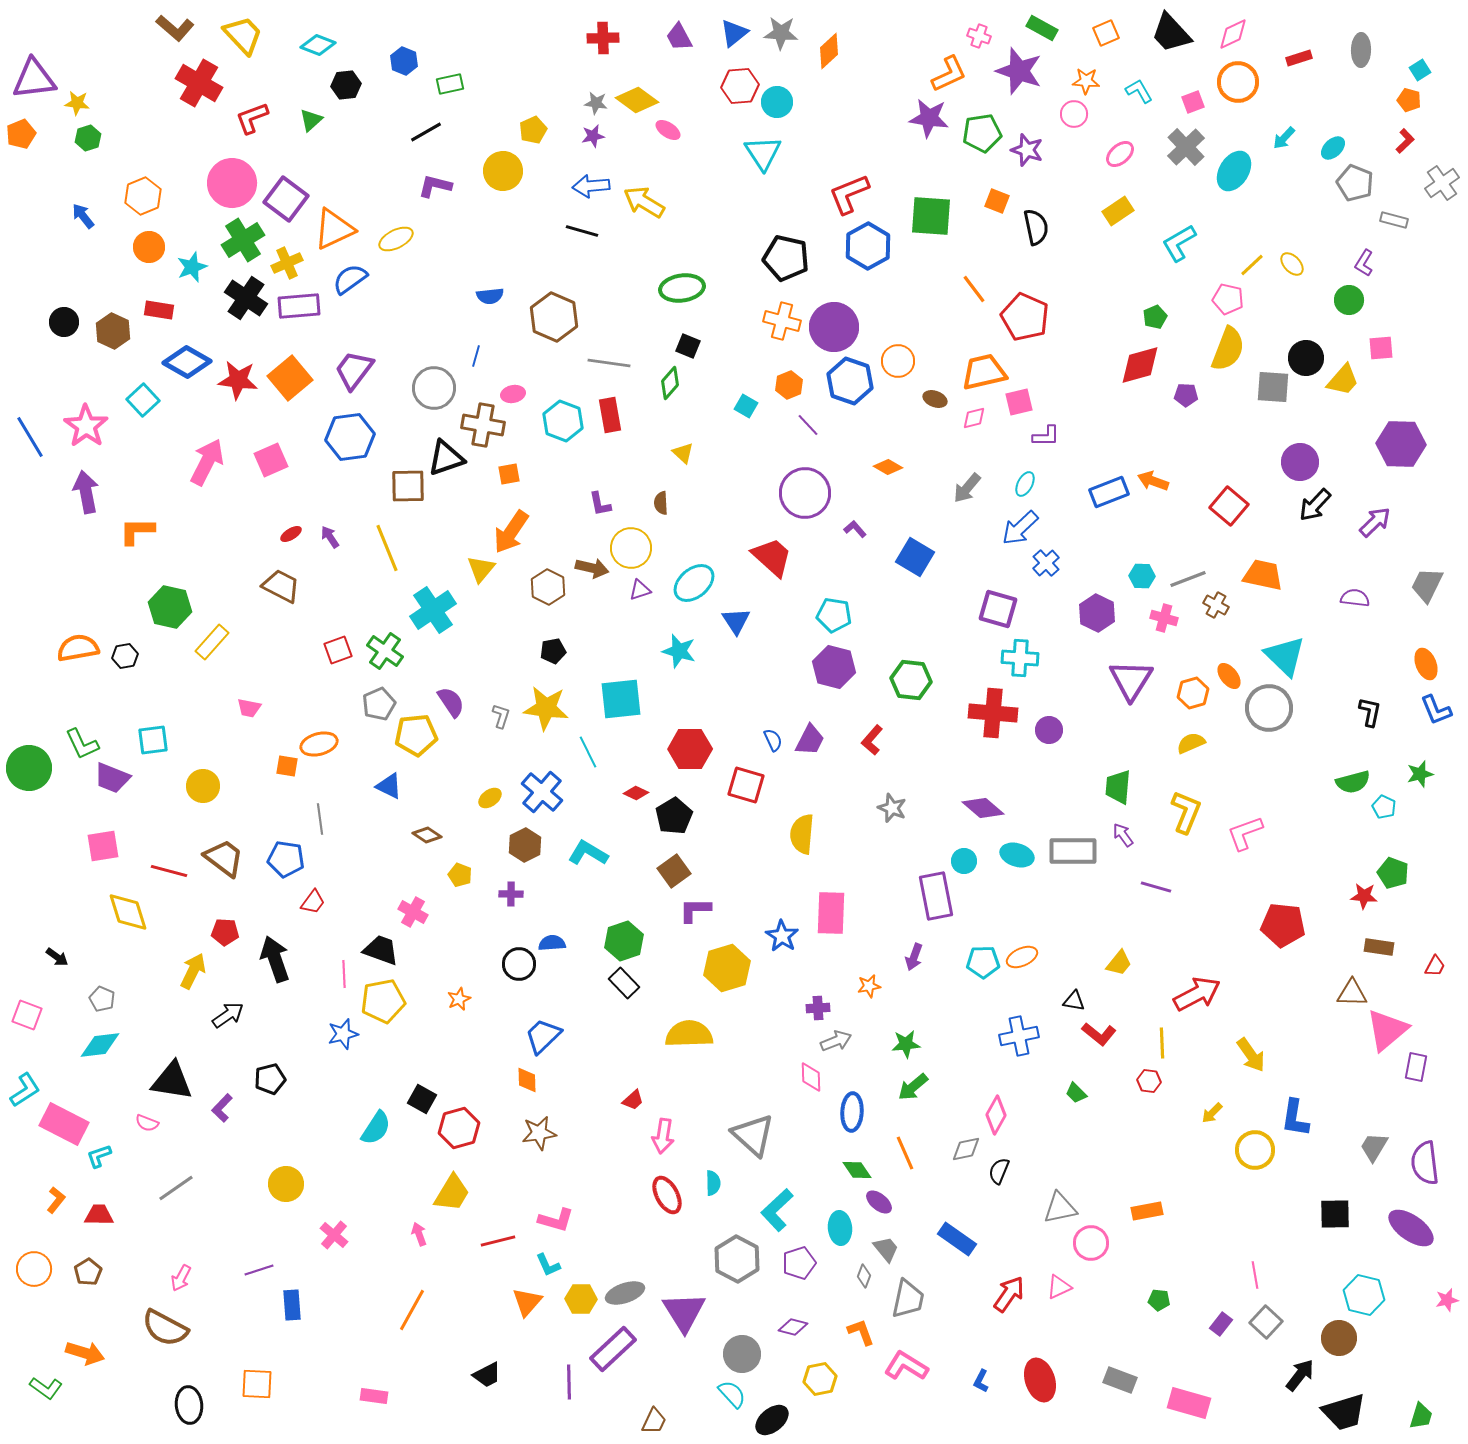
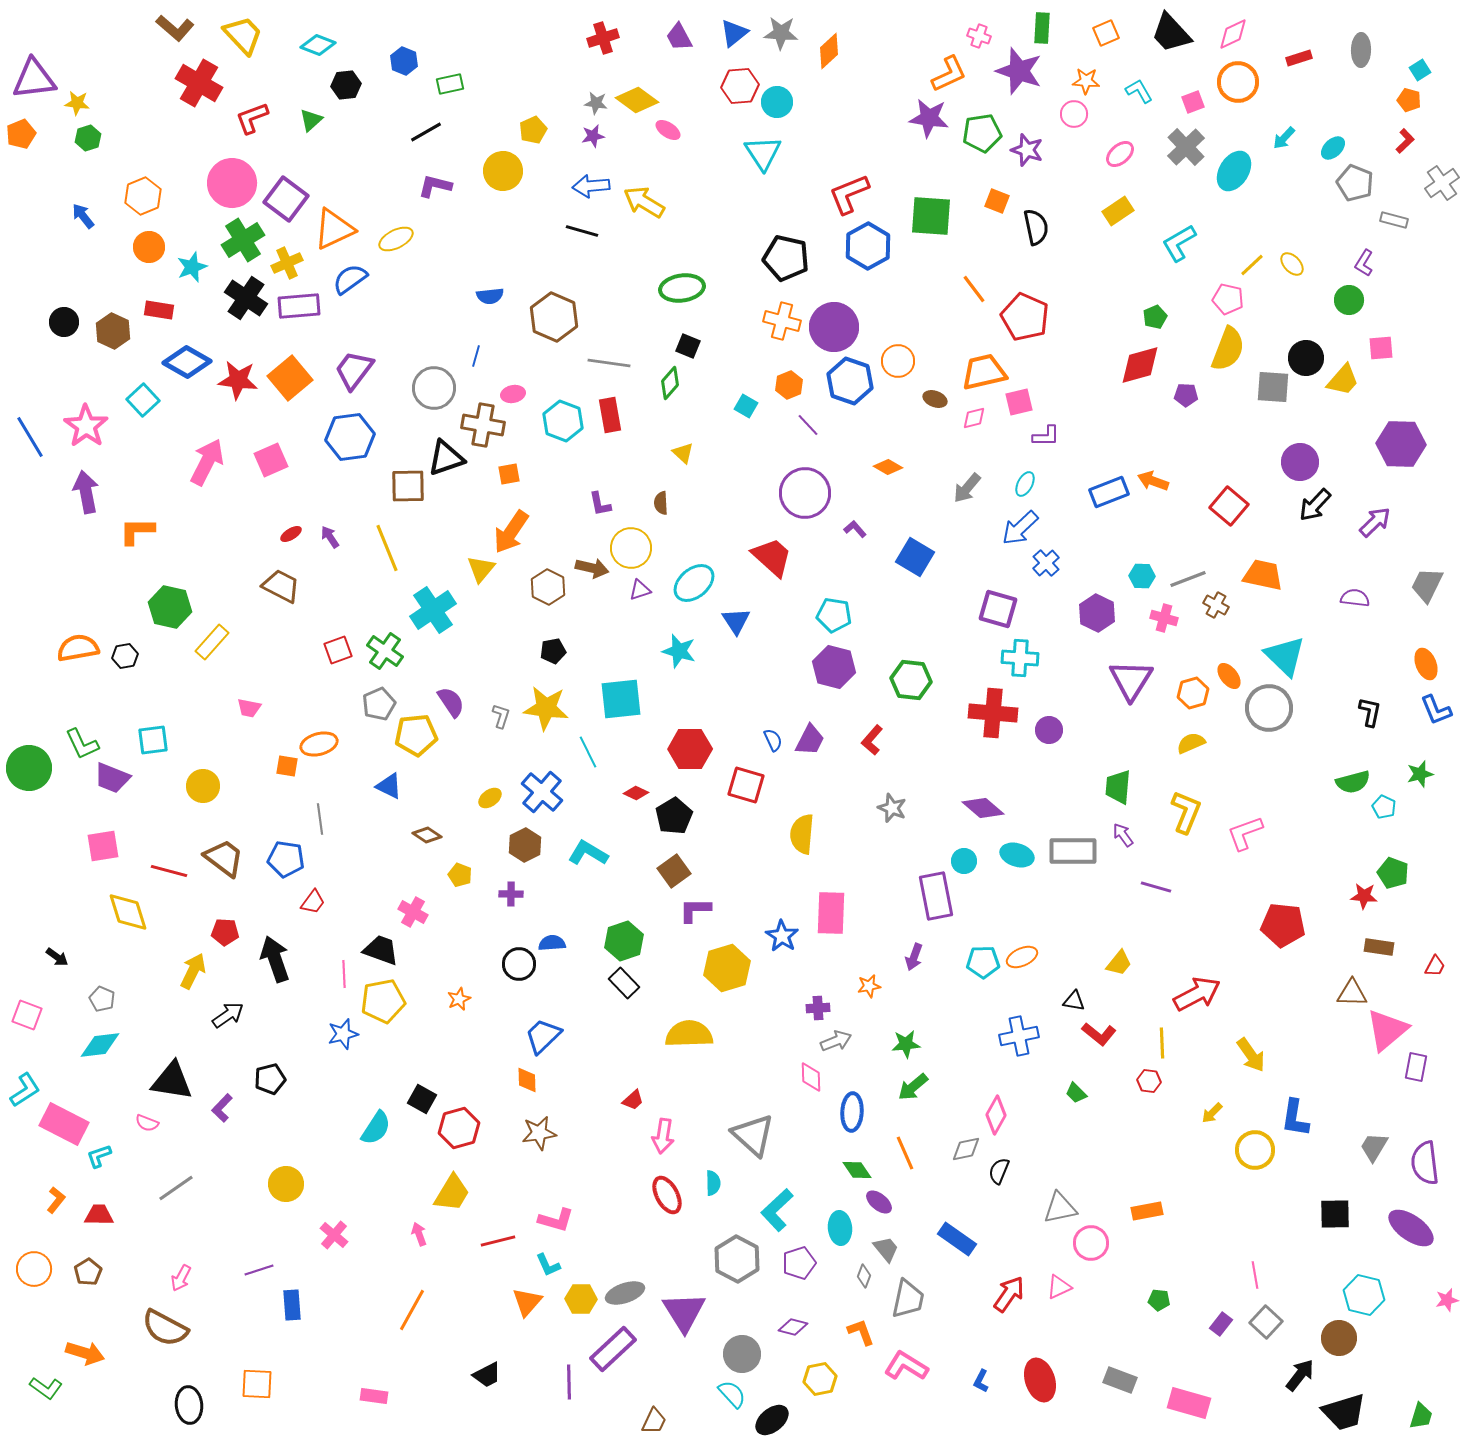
green rectangle at (1042, 28): rotated 64 degrees clockwise
red cross at (603, 38): rotated 16 degrees counterclockwise
